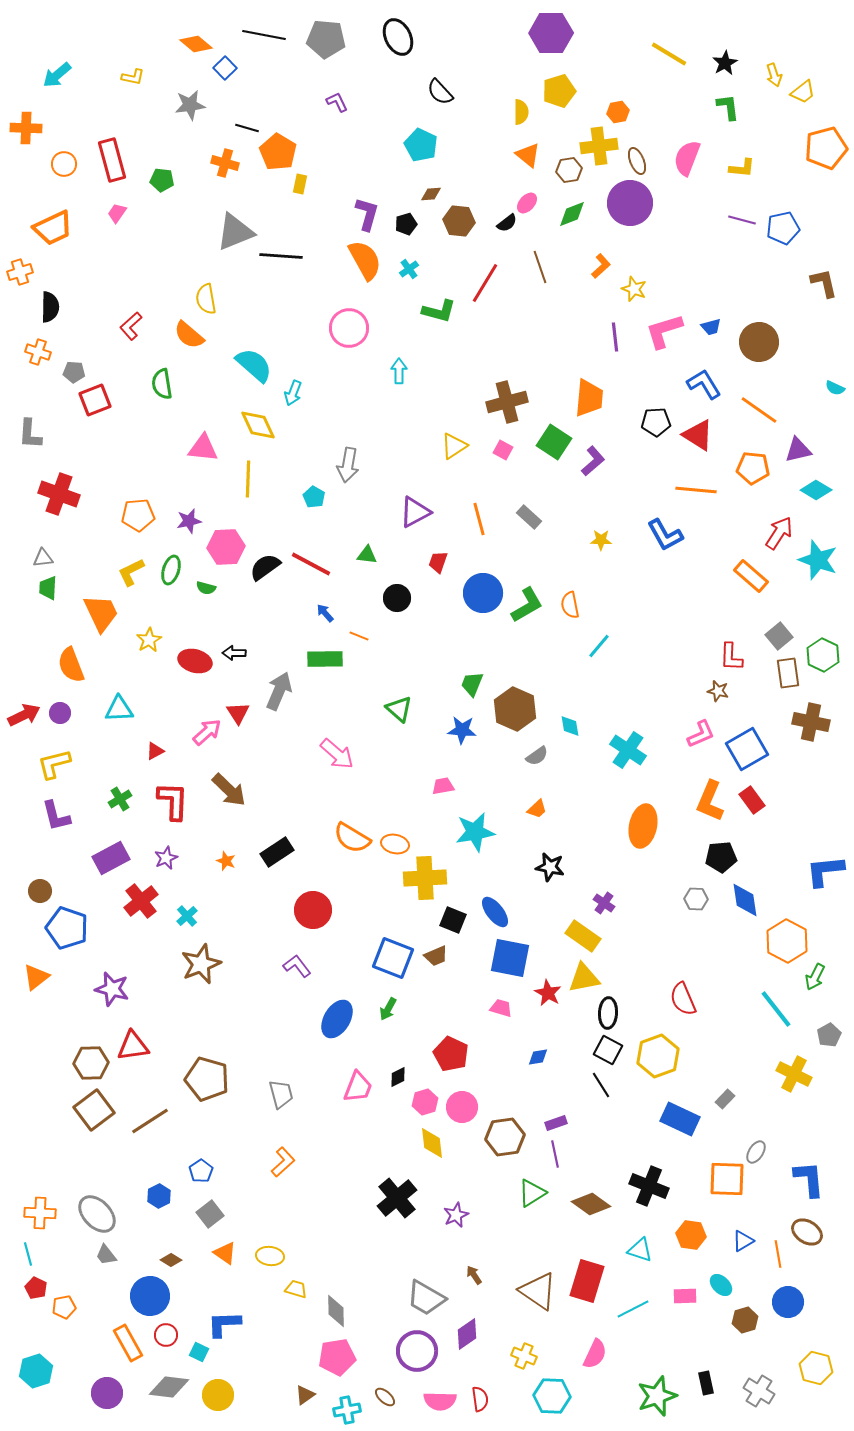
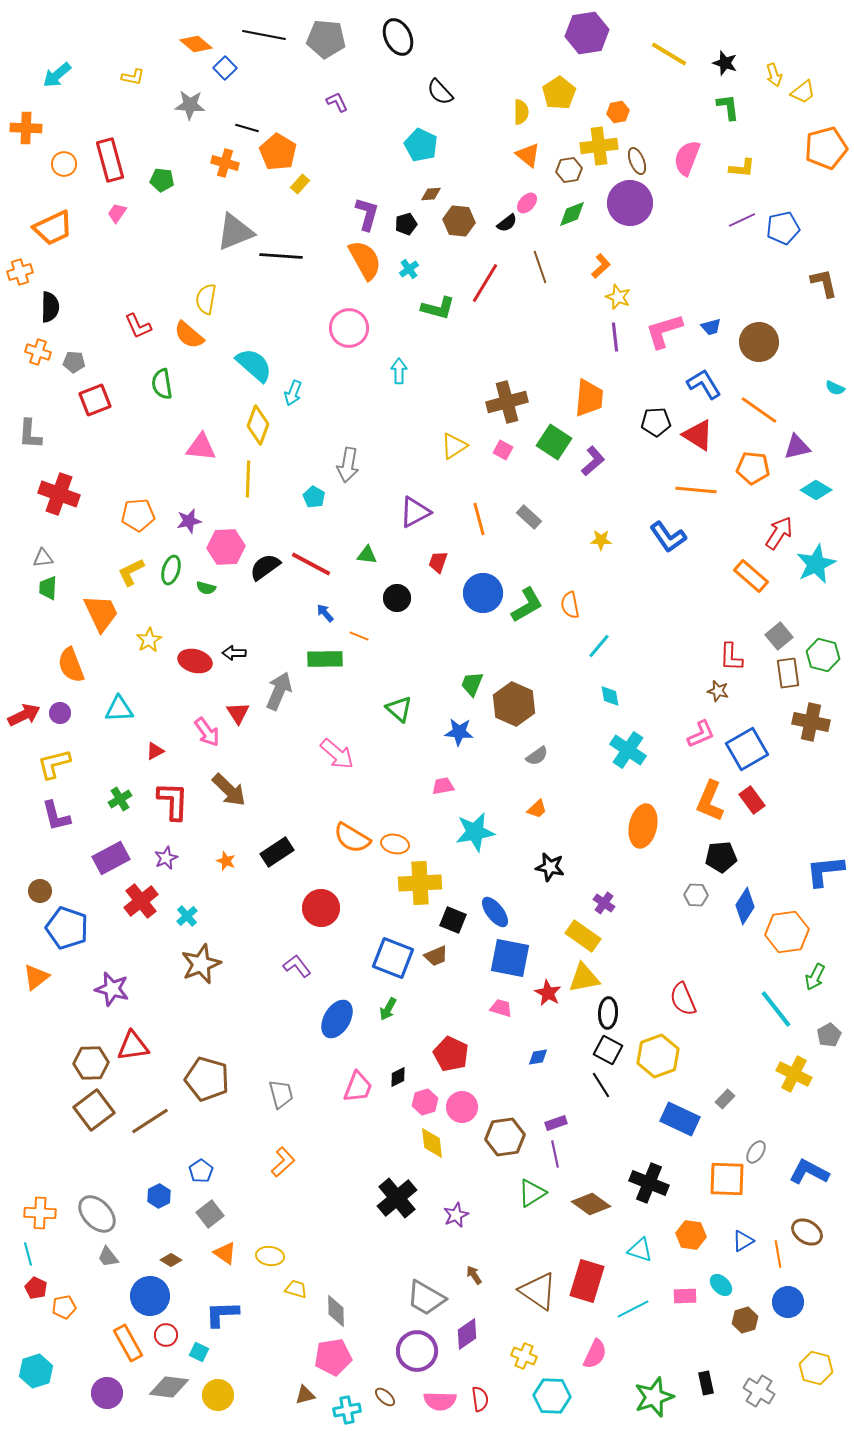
purple hexagon at (551, 33): moved 36 px right; rotated 9 degrees counterclockwise
black star at (725, 63): rotated 25 degrees counterclockwise
yellow pentagon at (559, 91): moved 2 px down; rotated 16 degrees counterclockwise
gray star at (190, 105): rotated 12 degrees clockwise
red rectangle at (112, 160): moved 2 px left
yellow rectangle at (300, 184): rotated 30 degrees clockwise
purple line at (742, 220): rotated 40 degrees counterclockwise
yellow star at (634, 289): moved 16 px left, 8 px down
yellow semicircle at (206, 299): rotated 20 degrees clockwise
green L-shape at (439, 311): moved 1 px left, 3 px up
red L-shape at (131, 326): moved 7 px right; rotated 72 degrees counterclockwise
gray pentagon at (74, 372): moved 10 px up
yellow diamond at (258, 425): rotated 45 degrees clockwise
pink triangle at (203, 448): moved 2 px left, 1 px up
purple triangle at (798, 450): moved 1 px left, 3 px up
blue L-shape at (665, 535): moved 3 px right, 2 px down; rotated 6 degrees counterclockwise
cyan star at (818, 560): moved 2 px left, 4 px down; rotated 27 degrees clockwise
green hexagon at (823, 655): rotated 12 degrees counterclockwise
brown hexagon at (515, 709): moved 1 px left, 5 px up
cyan diamond at (570, 726): moved 40 px right, 30 px up
blue star at (462, 730): moved 3 px left, 2 px down
pink arrow at (207, 732): rotated 96 degrees clockwise
yellow cross at (425, 878): moved 5 px left, 5 px down
gray hexagon at (696, 899): moved 4 px up
blue diamond at (745, 900): moved 6 px down; rotated 42 degrees clockwise
red circle at (313, 910): moved 8 px right, 2 px up
orange hexagon at (787, 941): moved 9 px up; rotated 24 degrees clockwise
blue L-shape at (809, 1179): moved 7 px up; rotated 57 degrees counterclockwise
black cross at (649, 1186): moved 3 px up
gray trapezoid at (106, 1255): moved 2 px right, 2 px down
blue L-shape at (224, 1324): moved 2 px left, 10 px up
pink pentagon at (337, 1357): moved 4 px left
brown triangle at (305, 1395): rotated 20 degrees clockwise
green star at (657, 1396): moved 3 px left, 1 px down
